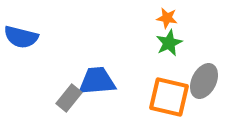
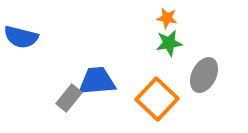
green star: rotated 16 degrees clockwise
gray ellipse: moved 6 px up
orange square: moved 12 px left, 2 px down; rotated 30 degrees clockwise
